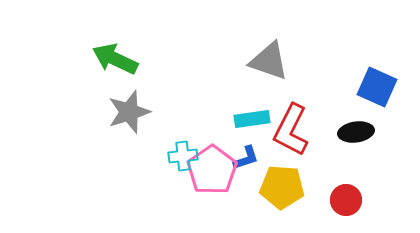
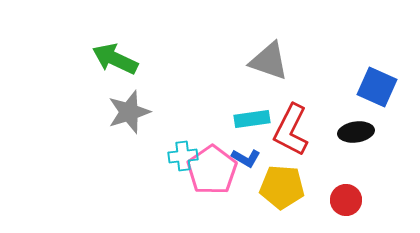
blue L-shape: rotated 48 degrees clockwise
